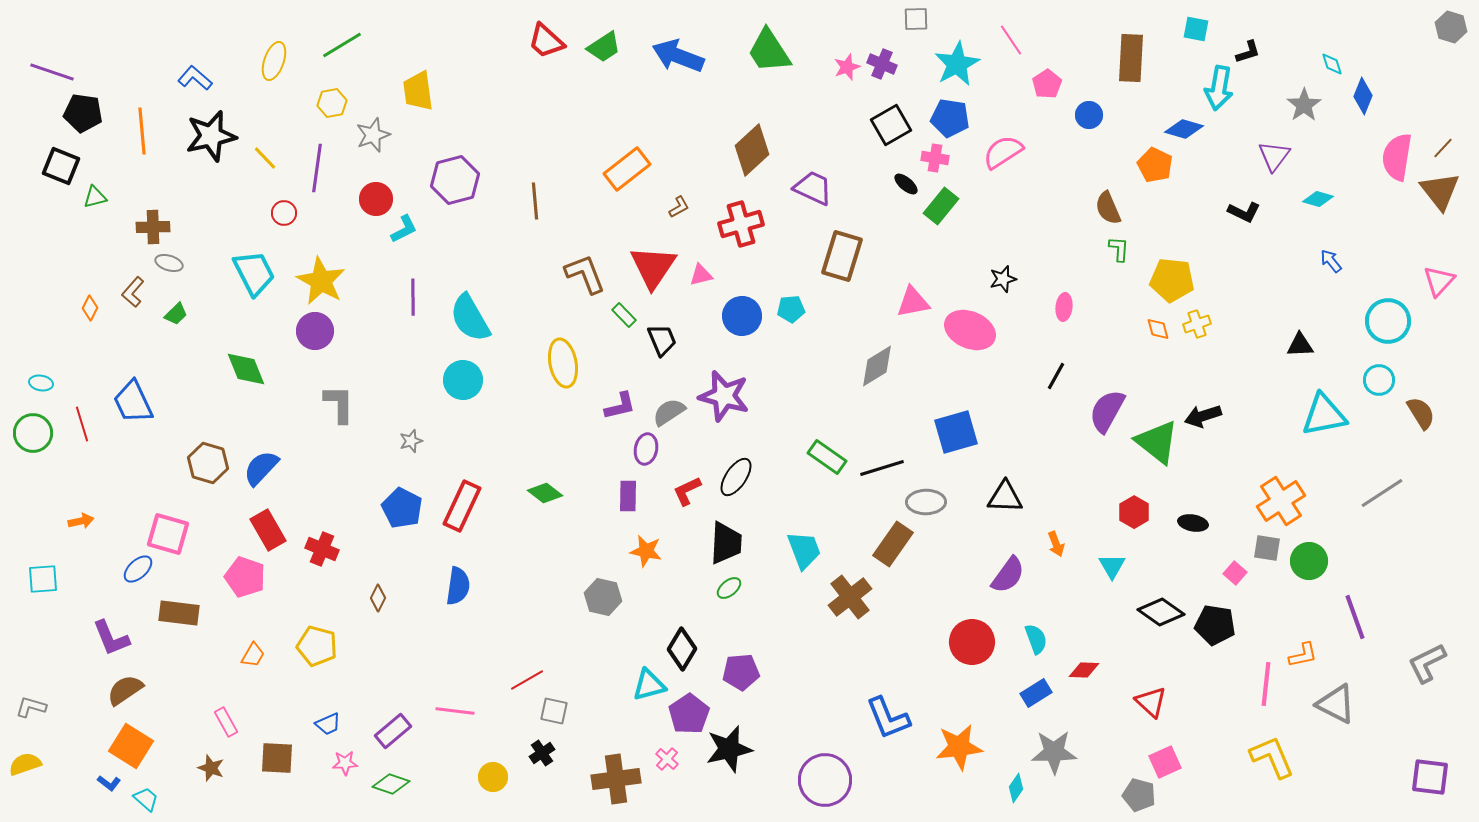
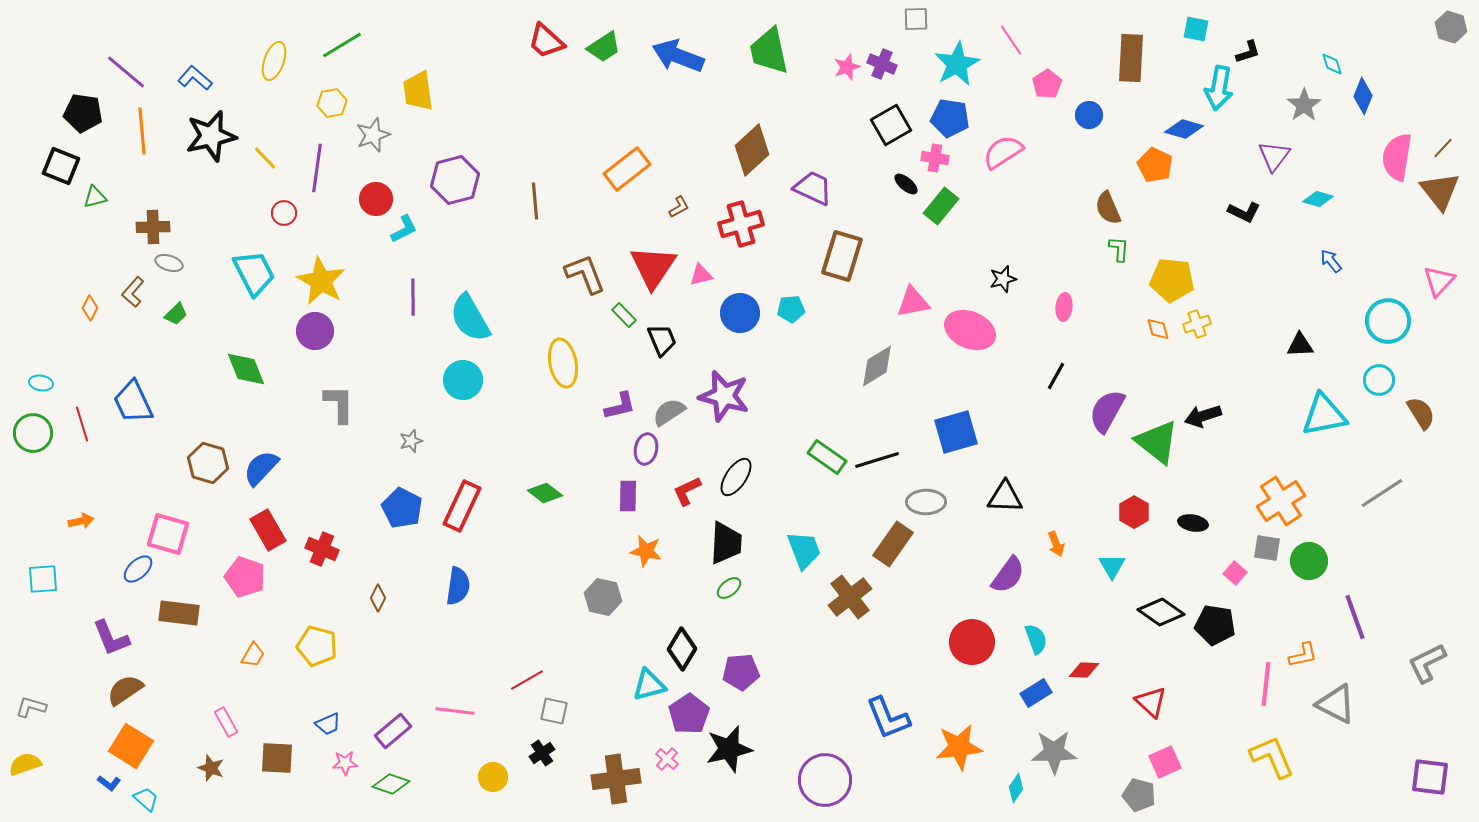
green trapezoid at (769, 51): rotated 21 degrees clockwise
purple line at (52, 72): moved 74 px right; rotated 21 degrees clockwise
blue circle at (742, 316): moved 2 px left, 3 px up
black line at (882, 468): moved 5 px left, 8 px up
